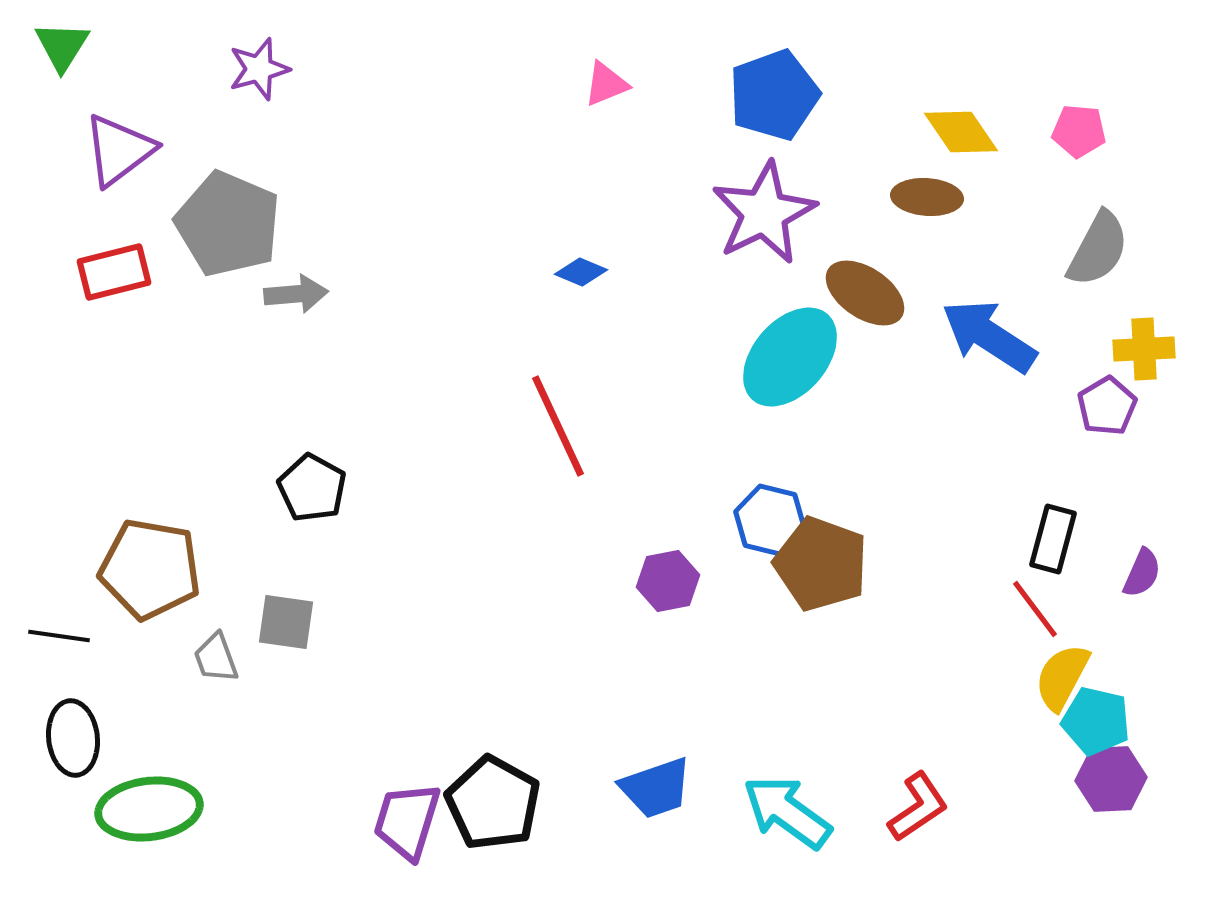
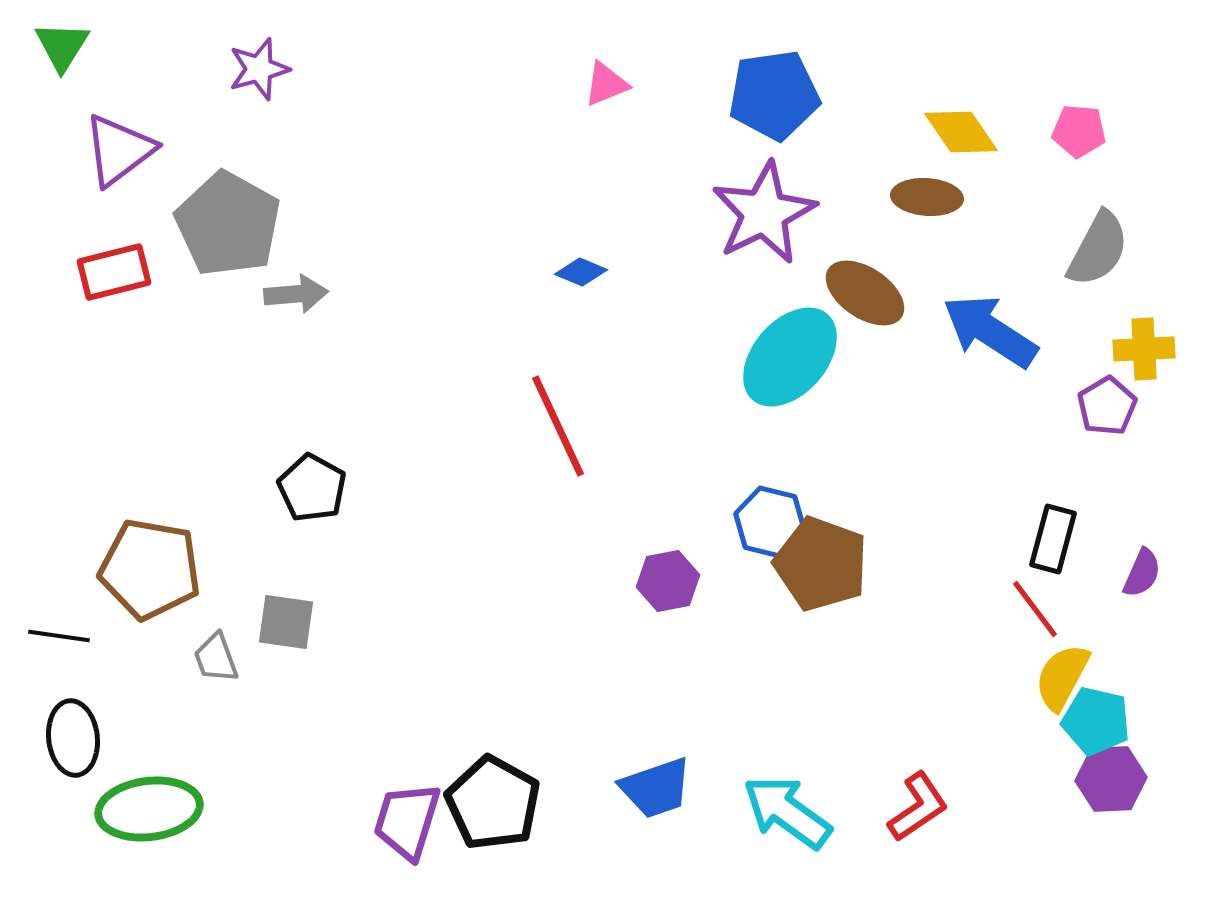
blue pentagon at (774, 95): rotated 12 degrees clockwise
gray pentagon at (228, 224): rotated 6 degrees clockwise
blue arrow at (989, 336): moved 1 px right, 5 px up
blue hexagon at (770, 520): moved 2 px down
